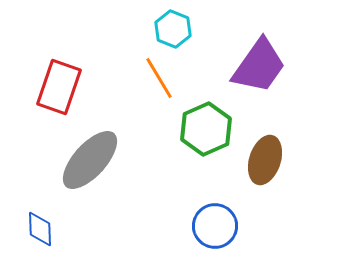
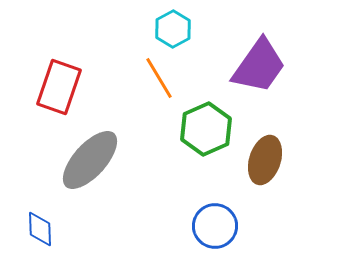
cyan hexagon: rotated 9 degrees clockwise
